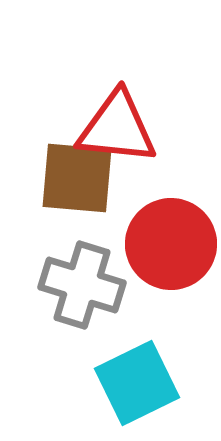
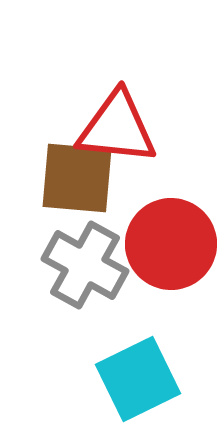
gray cross: moved 3 px right, 20 px up; rotated 12 degrees clockwise
cyan square: moved 1 px right, 4 px up
